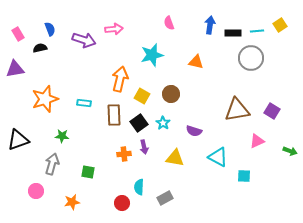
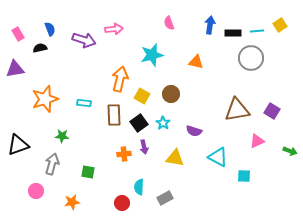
black triangle at (18, 140): moved 5 px down
